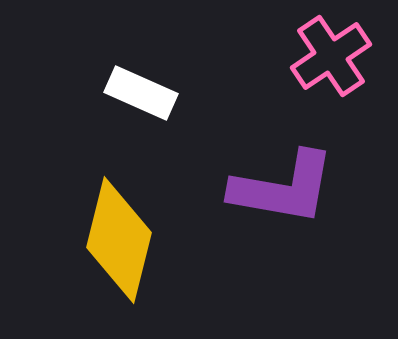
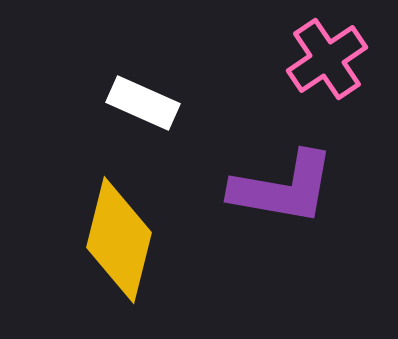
pink cross: moved 4 px left, 3 px down
white rectangle: moved 2 px right, 10 px down
